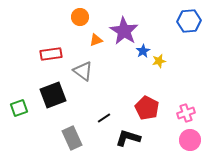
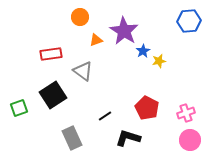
black square: rotated 12 degrees counterclockwise
black line: moved 1 px right, 2 px up
